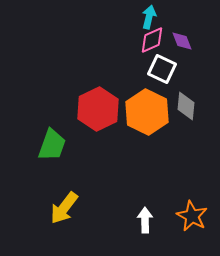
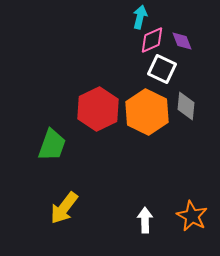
cyan arrow: moved 9 px left
